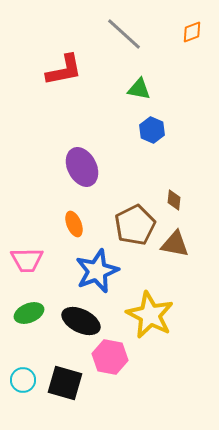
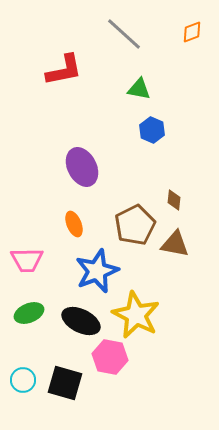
yellow star: moved 14 px left
